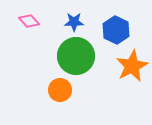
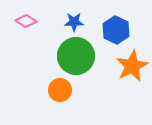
pink diamond: moved 3 px left; rotated 15 degrees counterclockwise
